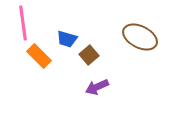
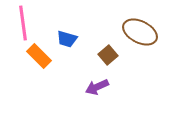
brown ellipse: moved 5 px up
brown square: moved 19 px right
